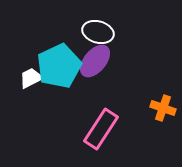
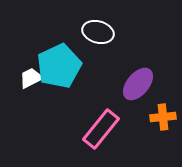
purple ellipse: moved 43 px right, 23 px down
orange cross: moved 9 px down; rotated 25 degrees counterclockwise
pink rectangle: rotated 6 degrees clockwise
